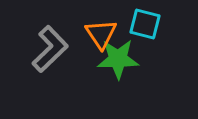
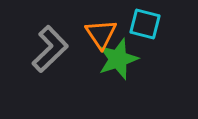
green star: rotated 18 degrees counterclockwise
